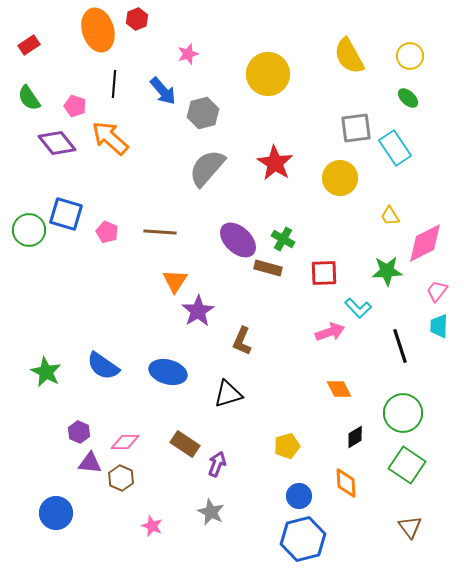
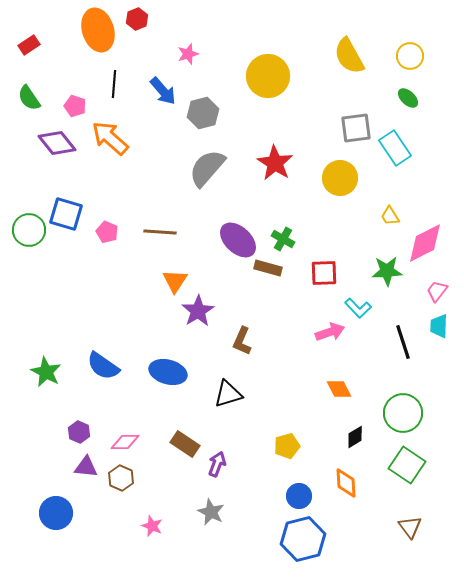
yellow circle at (268, 74): moved 2 px down
black line at (400, 346): moved 3 px right, 4 px up
purple triangle at (90, 463): moved 4 px left, 4 px down
